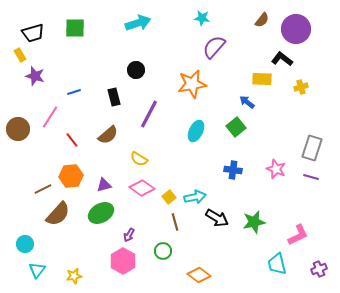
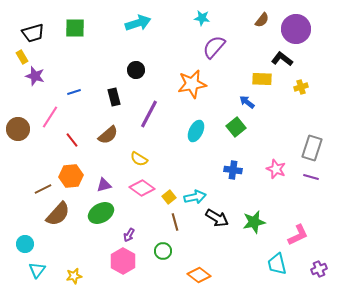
yellow rectangle at (20, 55): moved 2 px right, 2 px down
